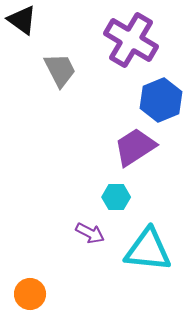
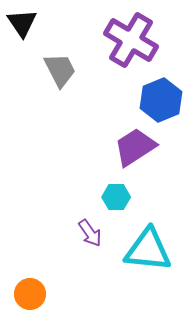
black triangle: moved 3 px down; rotated 20 degrees clockwise
purple arrow: rotated 28 degrees clockwise
